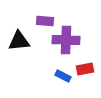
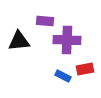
purple cross: moved 1 px right
